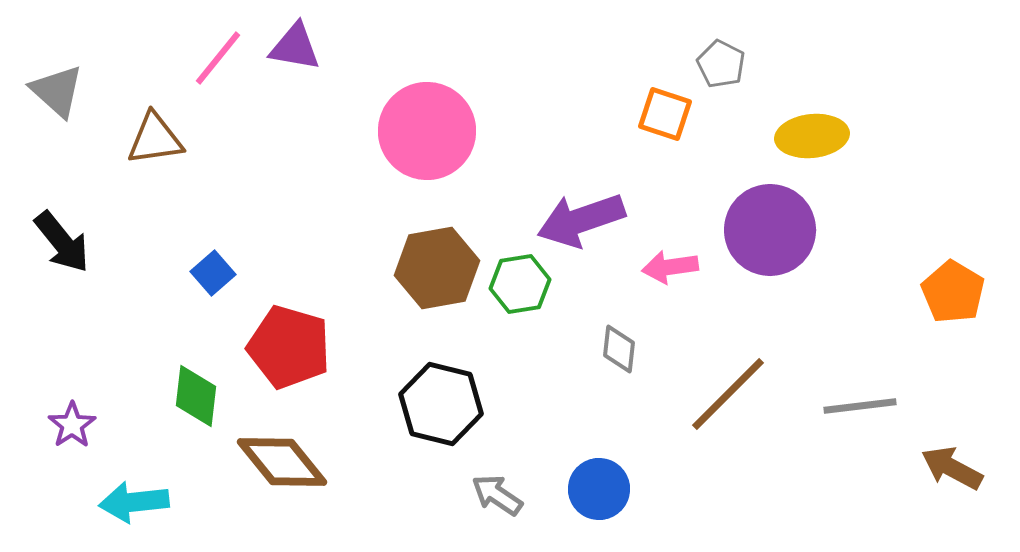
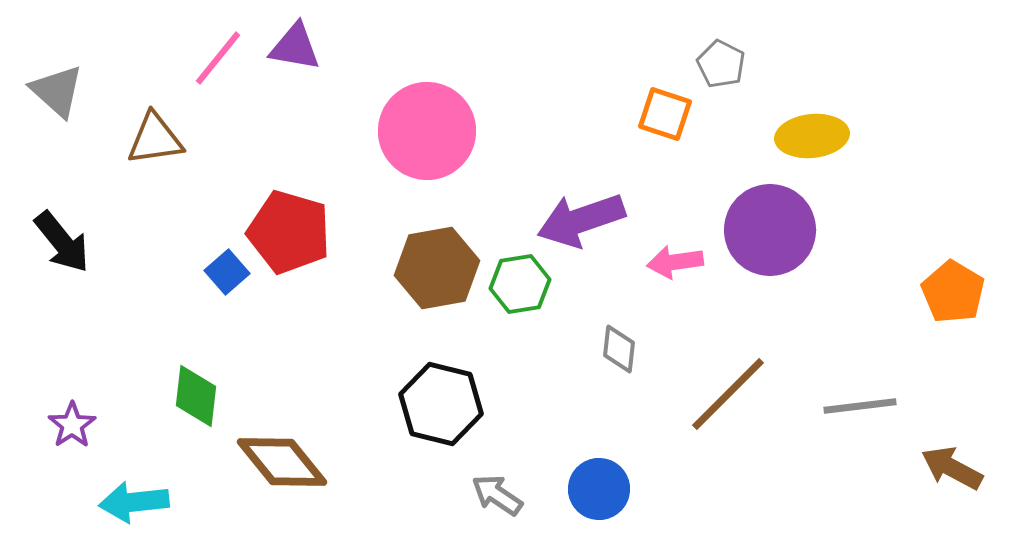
pink arrow: moved 5 px right, 5 px up
blue square: moved 14 px right, 1 px up
red pentagon: moved 115 px up
